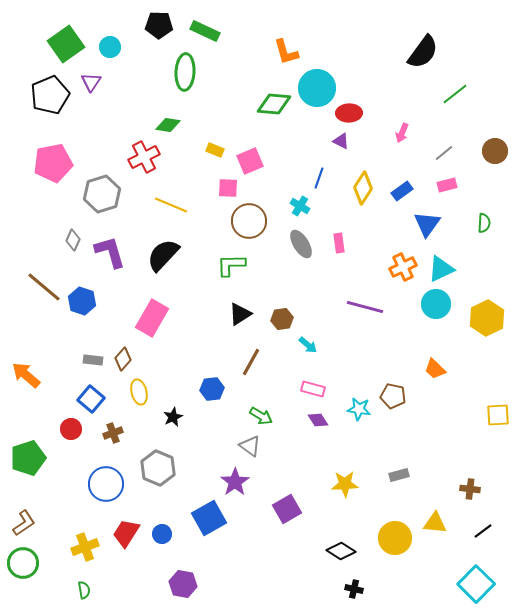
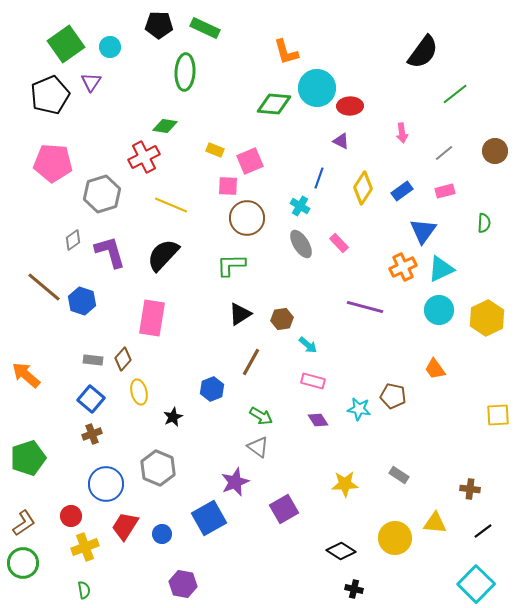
green rectangle at (205, 31): moved 3 px up
red ellipse at (349, 113): moved 1 px right, 7 px up
green diamond at (168, 125): moved 3 px left, 1 px down
pink arrow at (402, 133): rotated 30 degrees counterclockwise
pink pentagon at (53, 163): rotated 15 degrees clockwise
pink rectangle at (447, 185): moved 2 px left, 6 px down
pink square at (228, 188): moved 2 px up
brown circle at (249, 221): moved 2 px left, 3 px up
blue triangle at (427, 224): moved 4 px left, 7 px down
gray diamond at (73, 240): rotated 30 degrees clockwise
pink rectangle at (339, 243): rotated 36 degrees counterclockwise
cyan circle at (436, 304): moved 3 px right, 6 px down
pink rectangle at (152, 318): rotated 21 degrees counterclockwise
orange trapezoid at (435, 369): rotated 10 degrees clockwise
blue hexagon at (212, 389): rotated 15 degrees counterclockwise
pink rectangle at (313, 389): moved 8 px up
red circle at (71, 429): moved 87 px down
brown cross at (113, 433): moved 21 px left, 1 px down
gray triangle at (250, 446): moved 8 px right, 1 px down
gray rectangle at (399, 475): rotated 48 degrees clockwise
purple star at (235, 482): rotated 12 degrees clockwise
purple square at (287, 509): moved 3 px left
red trapezoid at (126, 533): moved 1 px left, 7 px up
